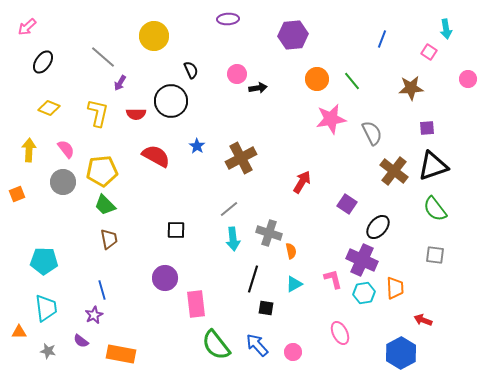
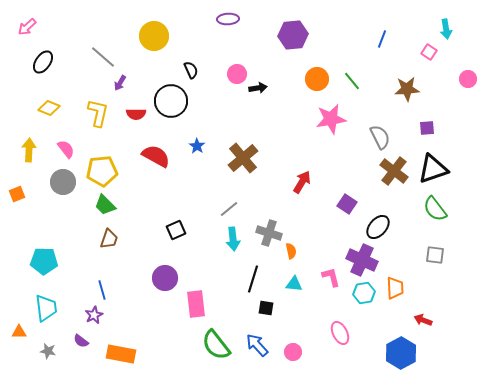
brown star at (411, 88): moved 4 px left, 1 px down
gray semicircle at (372, 133): moved 8 px right, 4 px down
brown cross at (241, 158): moved 2 px right; rotated 12 degrees counterclockwise
black triangle at (433, 166): moved 3 px down
black square at (176, 230): rotated 24 degrees counterclockwise
brown trapezoid at (109, 239): rotated 30 degrees clockwise
pink L-shape at (333, 279): moved 2 px left, 2 px up
cyan triangle at (294, 284): rotated 36 degrees clockwise
